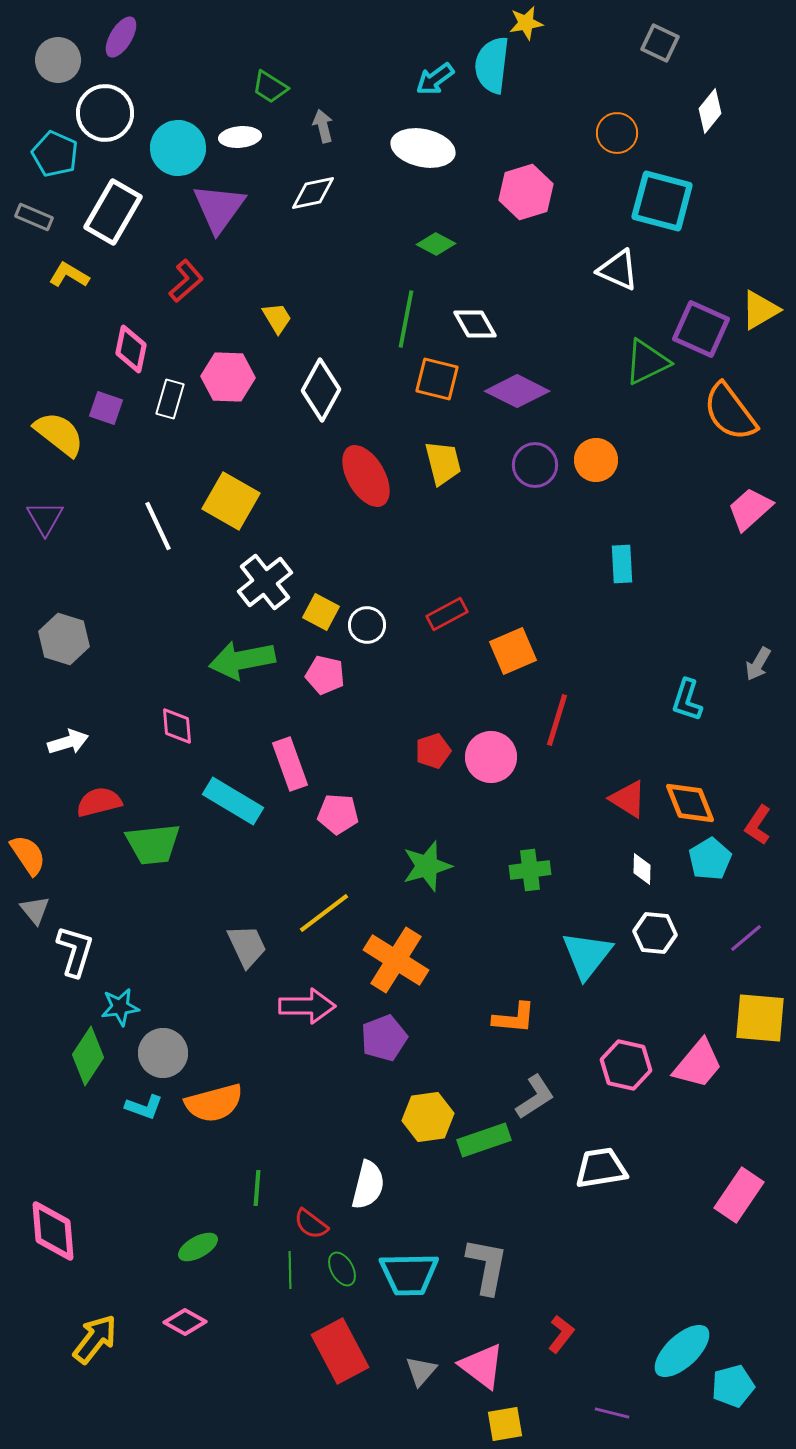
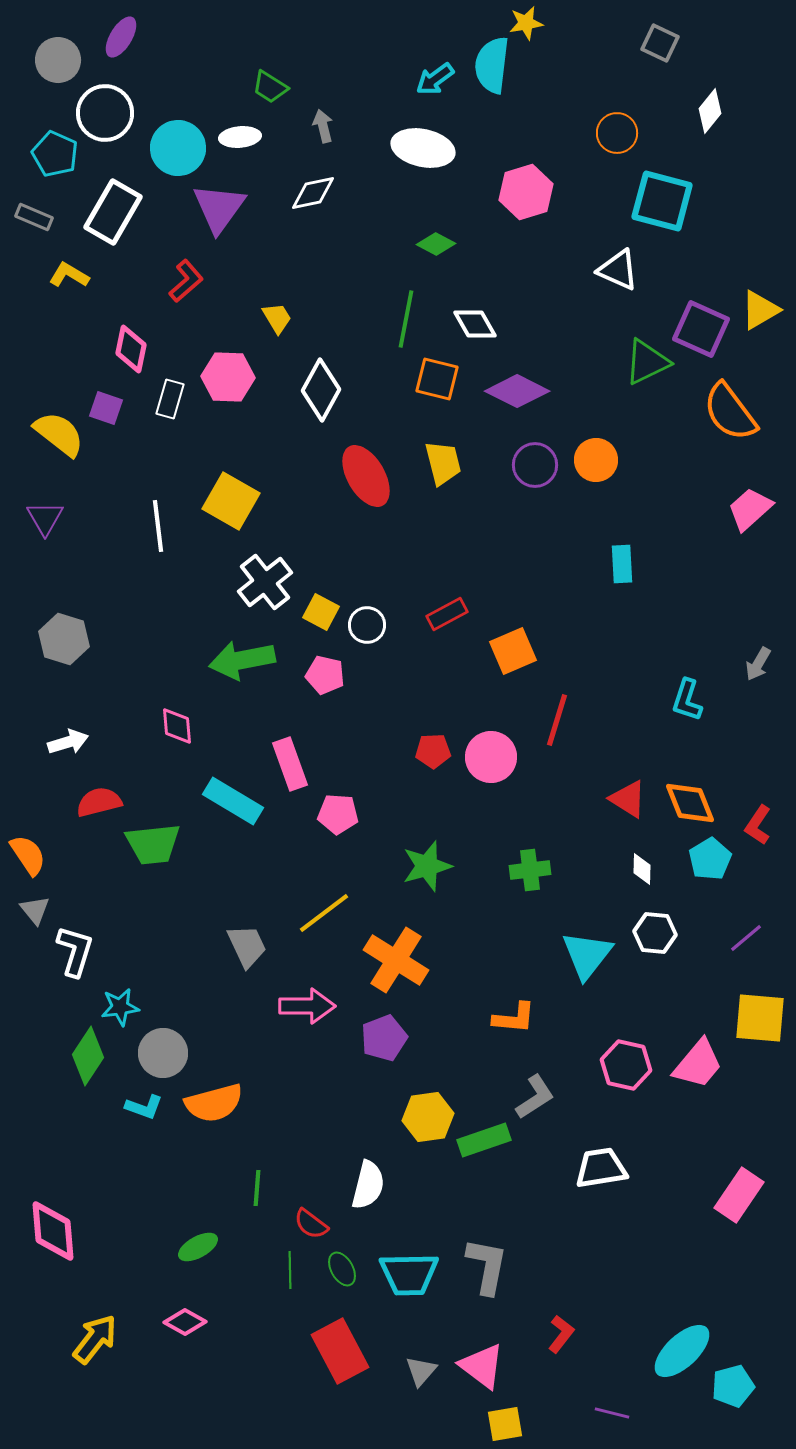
white line at (158, 526): rotated 18 degrees clockwise
red pentagon at (433, 751): rotated 16 degrees clockwise
